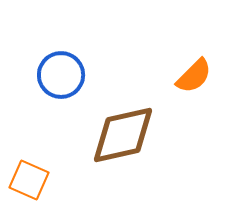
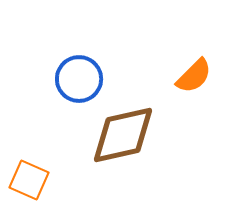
blue circle: moved 18 px right, 4 px down
